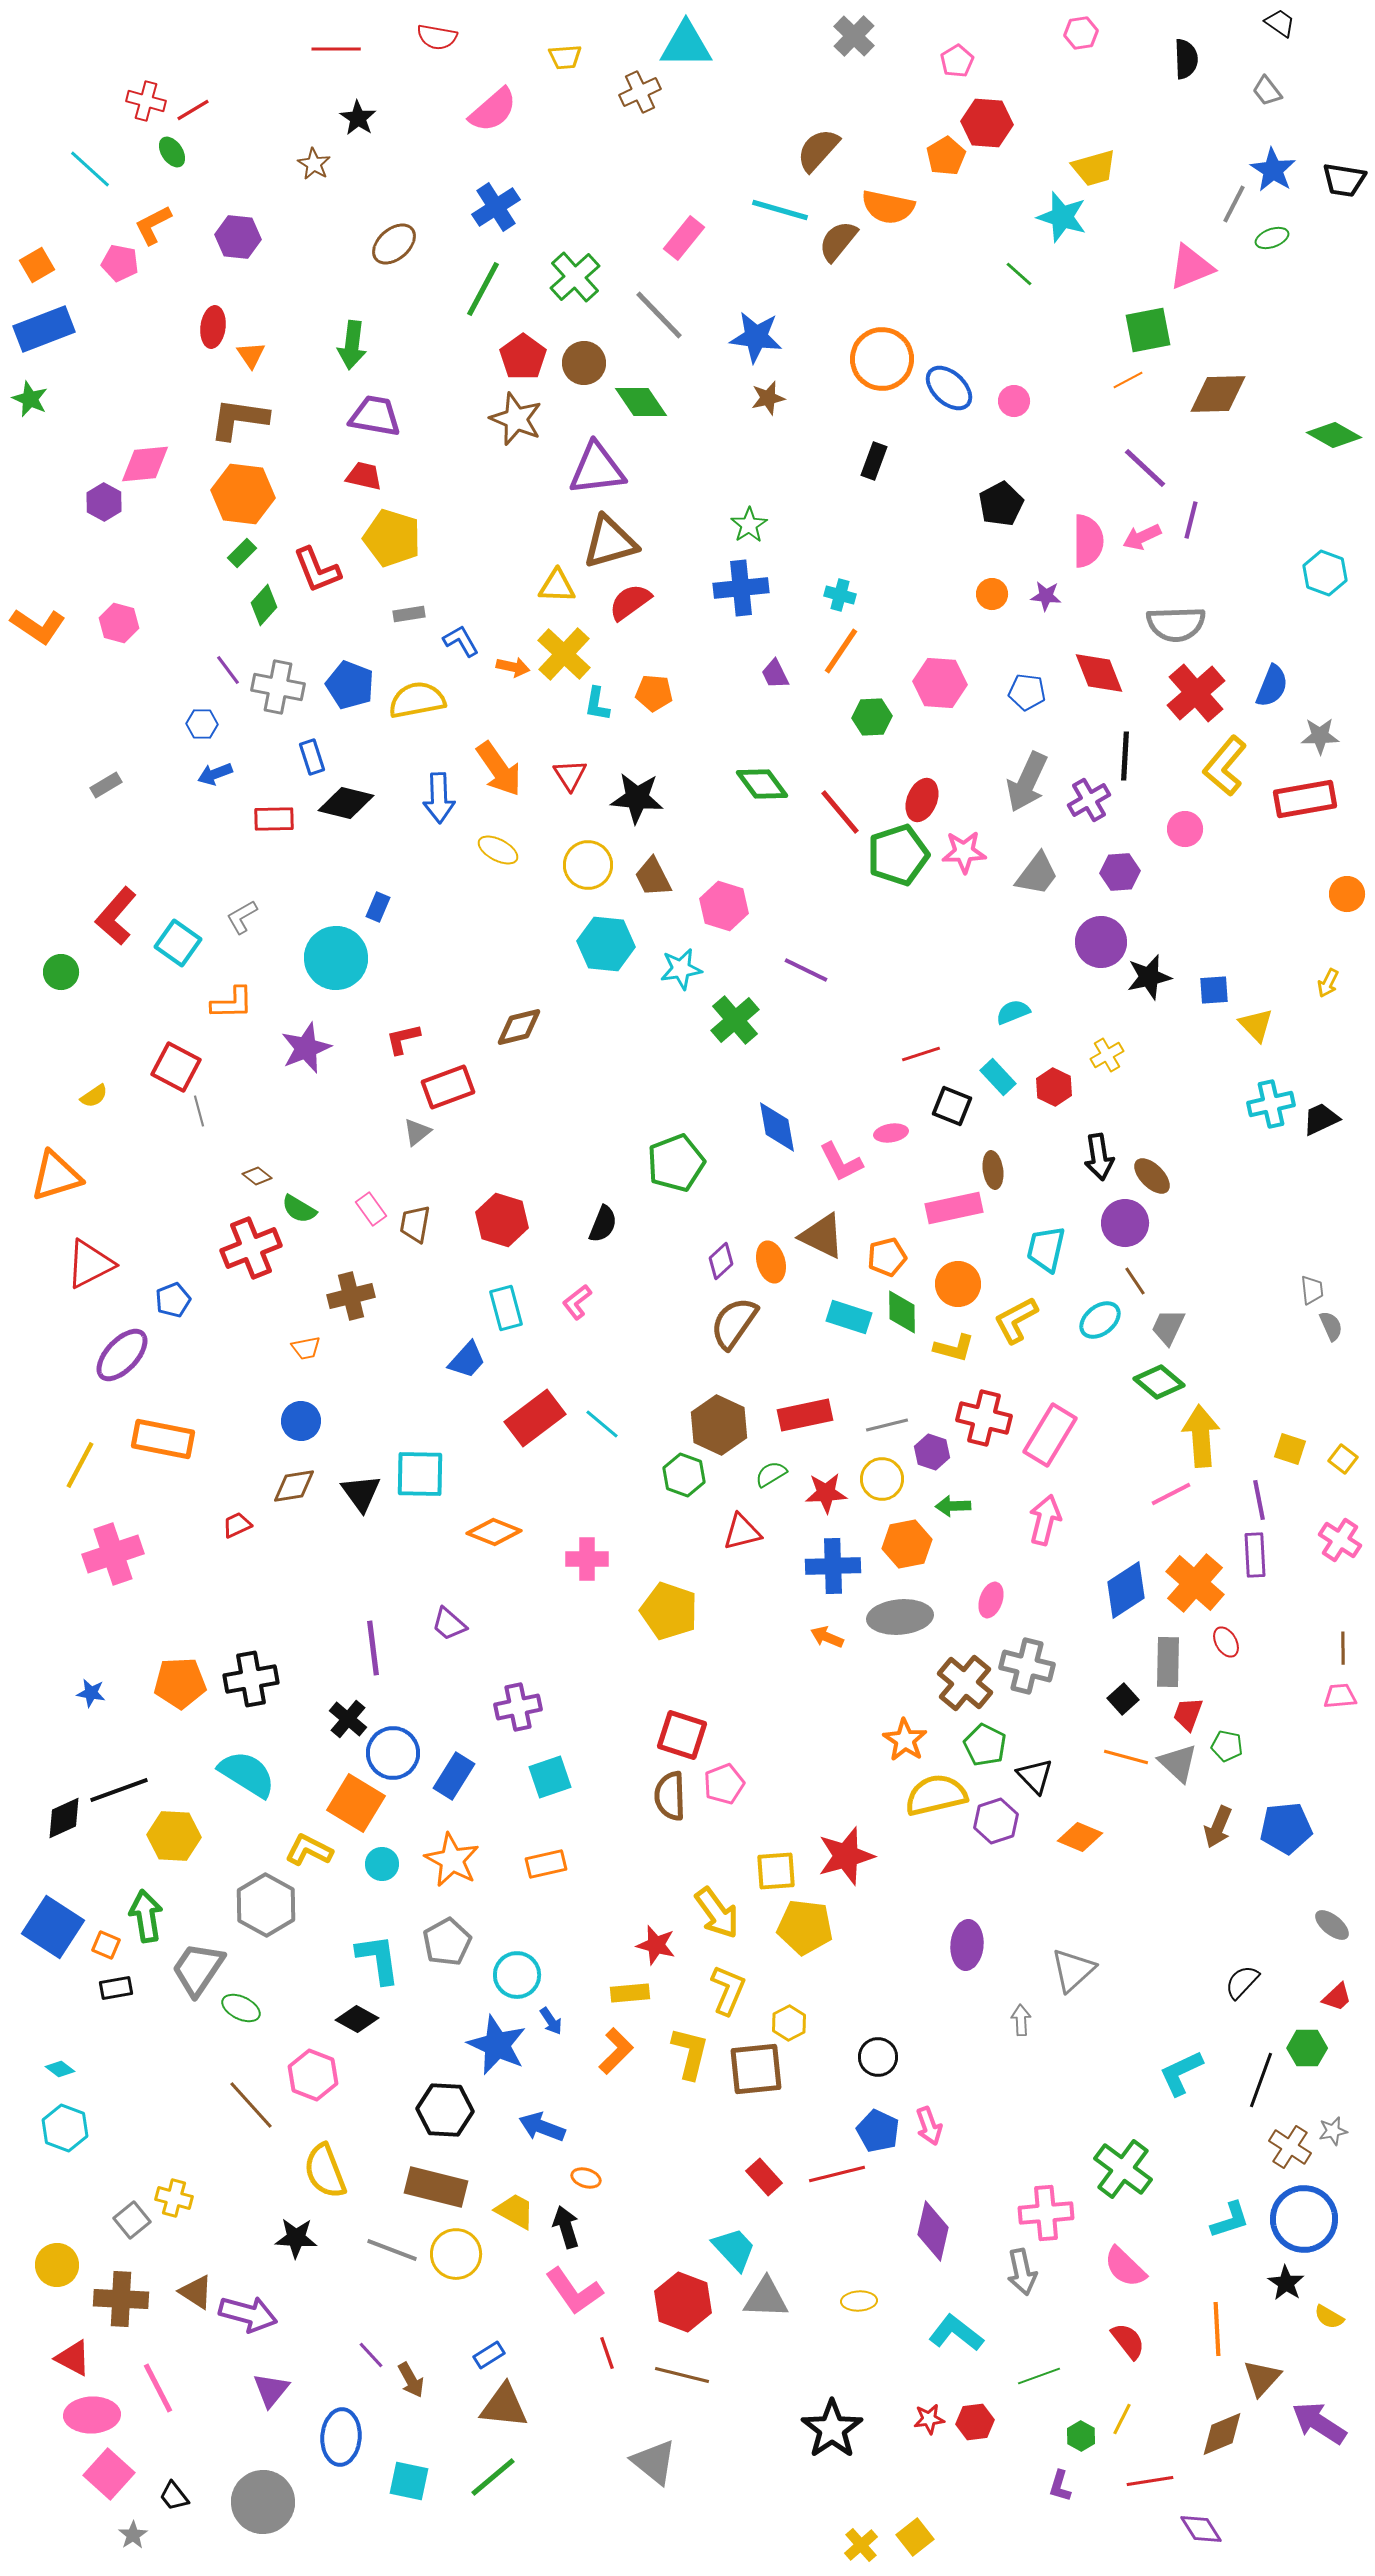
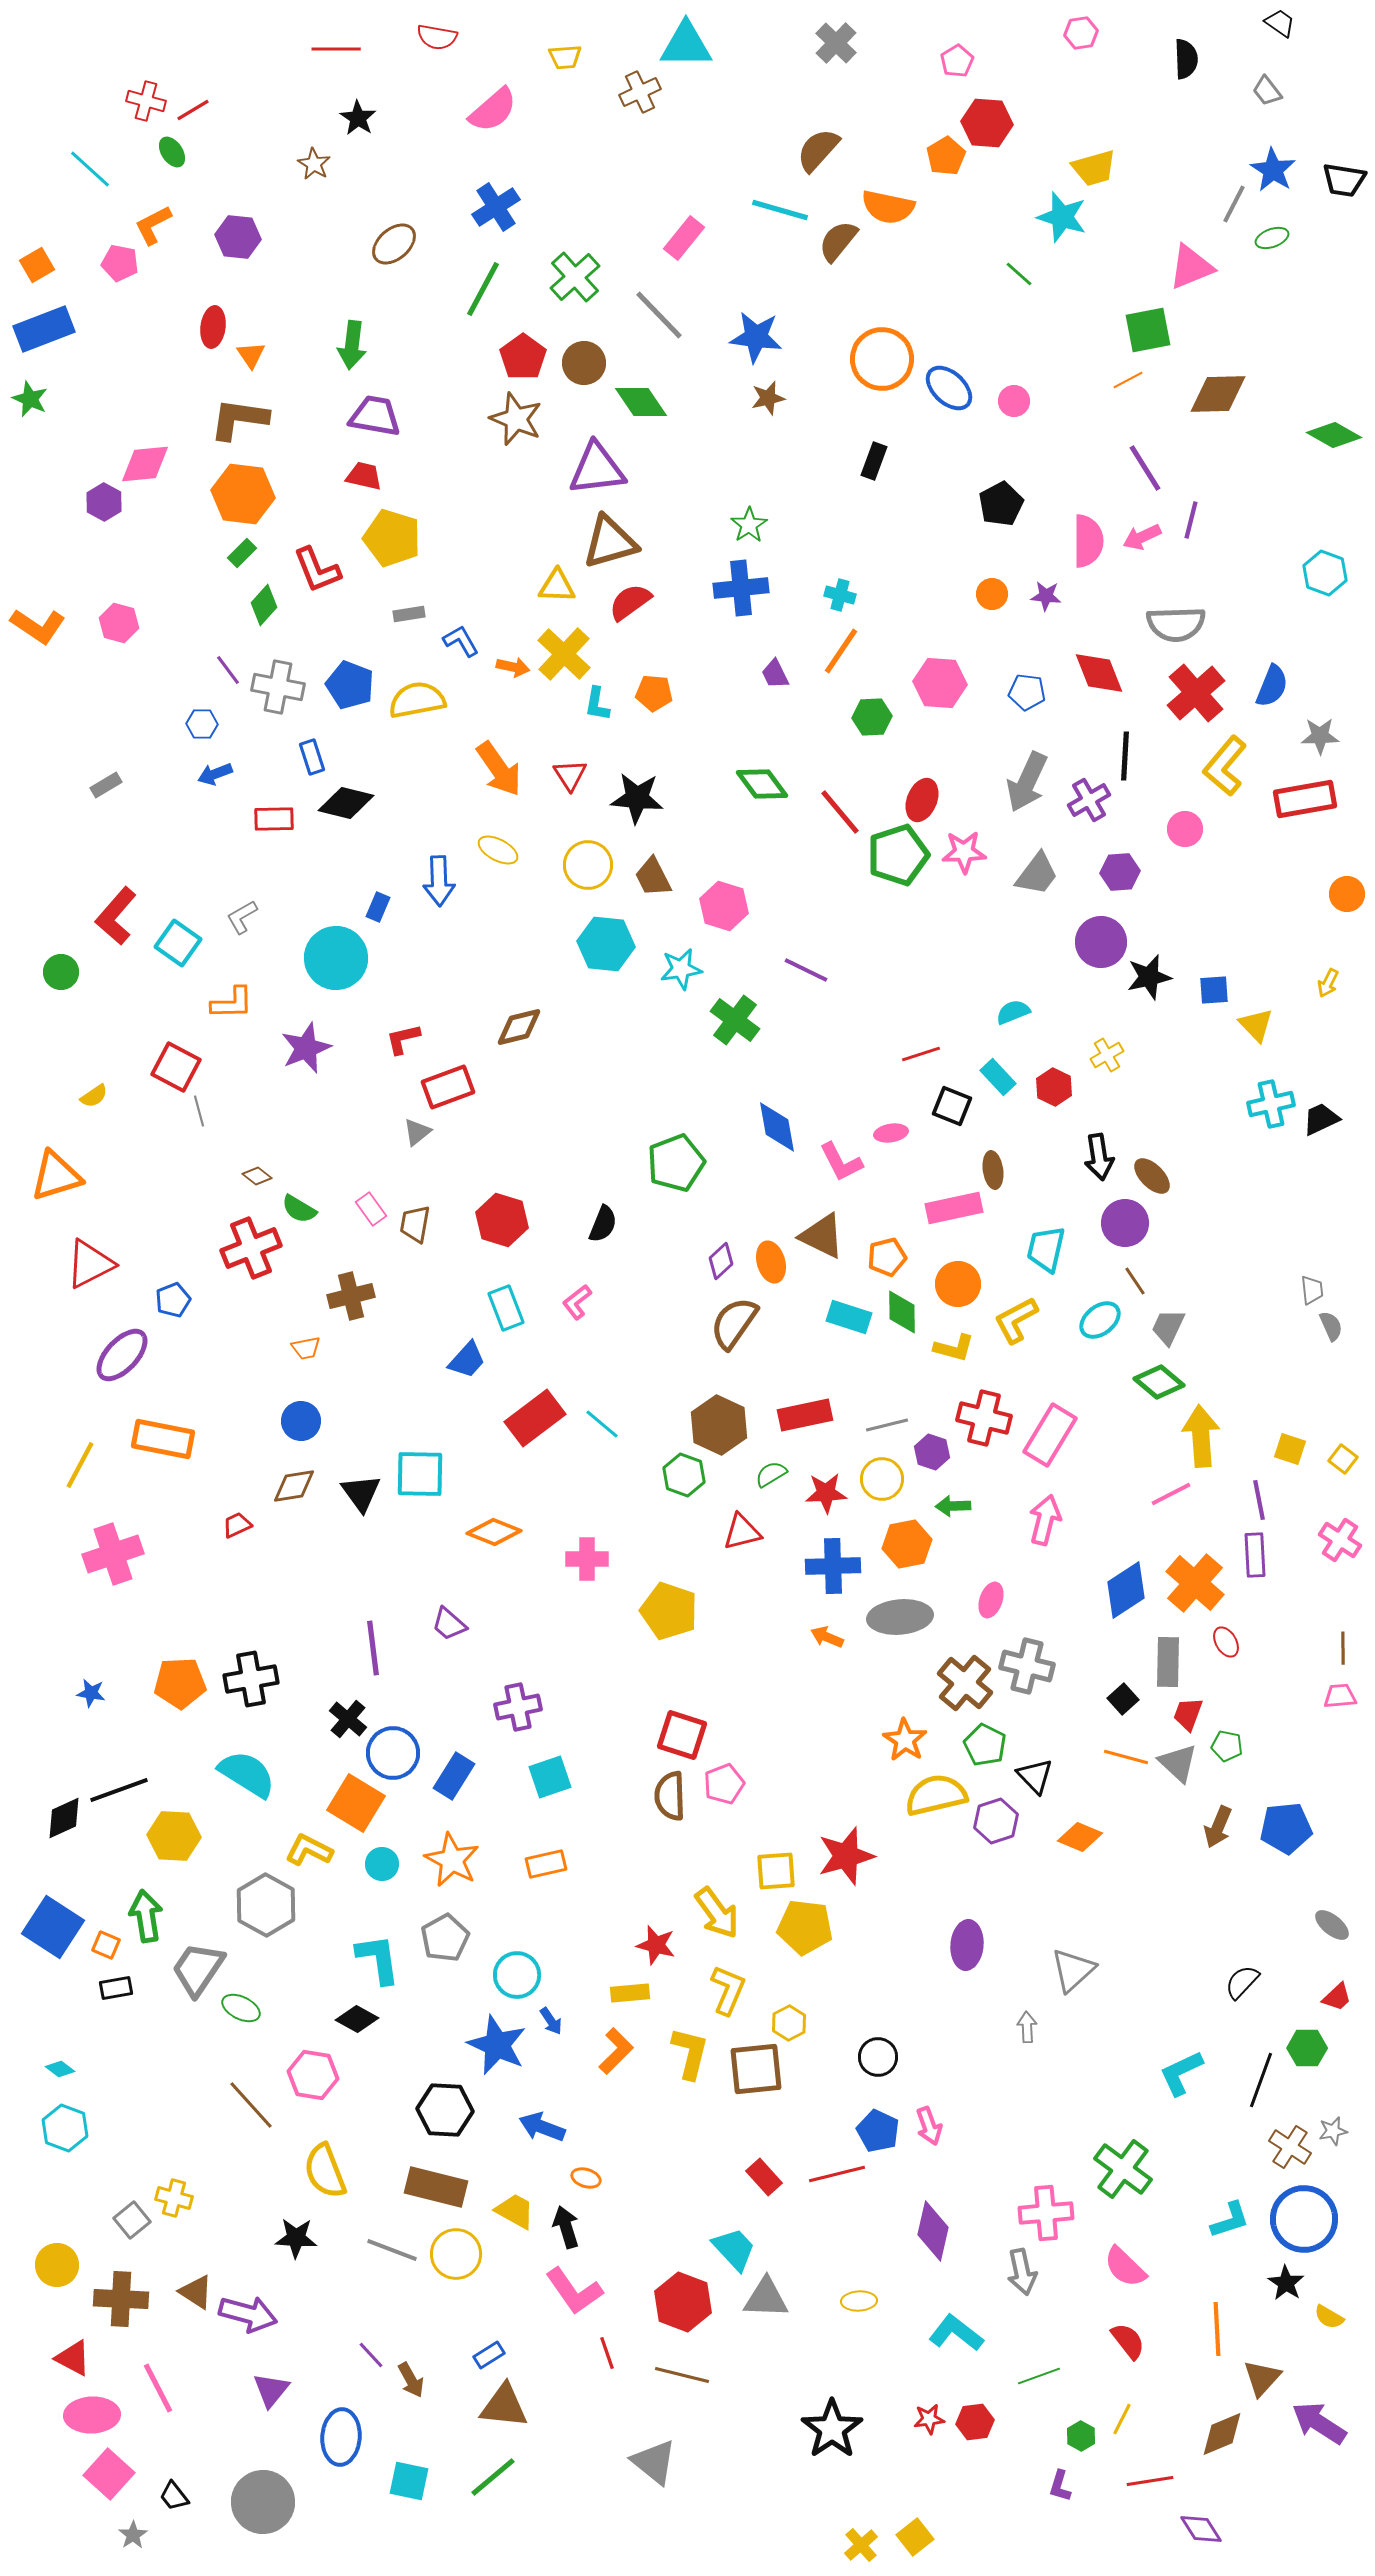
gray cross at (854, 36): moved 18 px left, 7 px down
purple line at (1145, 468): rotated 15 degrees clockwise
blue arrow at (439, 798): moved 83 px down
green cross at (735, 1020): rotated 12 degrees counterclockwise
cyan rectangle at (506, 1308): rotated 6 degrees counterclockwise
gray pentagon at (447, 1942): moved 2 px left, 4 px up
gray arrow at (1021, 2020): moved 6 px right, 7 px down
pink hexagon at (313, 2075): rotated 12 degrees counterclockwise
